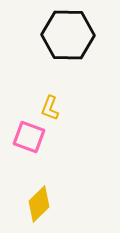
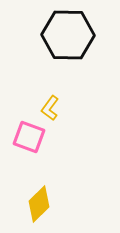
yellow L-shape: rotated 15 degrees clockwise
